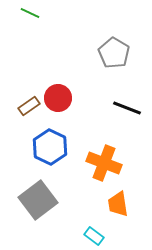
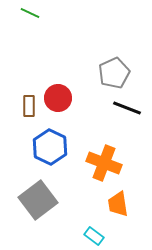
gray pentagon: moved 20 px down; rotated 16 degrees clockwise
brown rectangle: rotated 55 degrees counterclockwise
